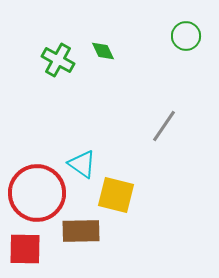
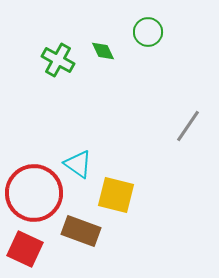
green circle: moved 38 px left, 4 px up
gray line: moved 24 px right
cyan triangle: moved 4 px left
red circle: moved 3 px left
brown rectangle: rotated 21 degrees clockwise
red square: rotated 24 degrees clockwise
